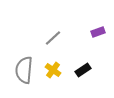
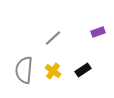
yellow cross: moved 1 px down
